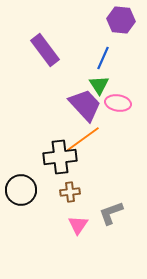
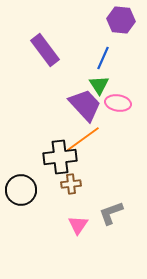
brown cross: moved 1 px right, 8 px up
